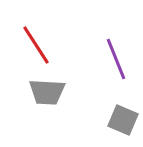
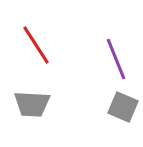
gray trapezoid: moved 15 px left, 12 px down
gray square: moved 13 px up
